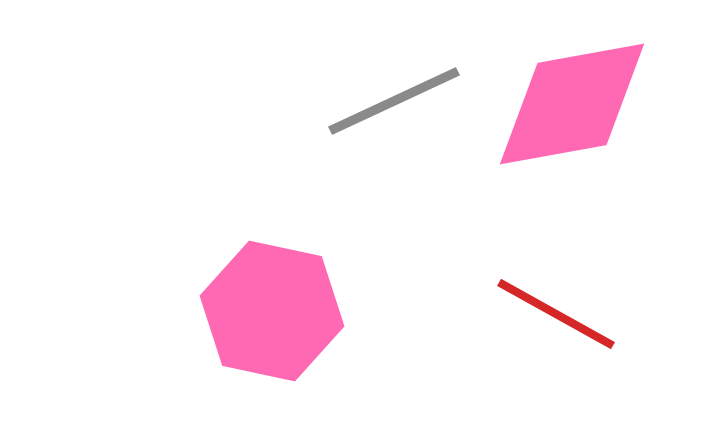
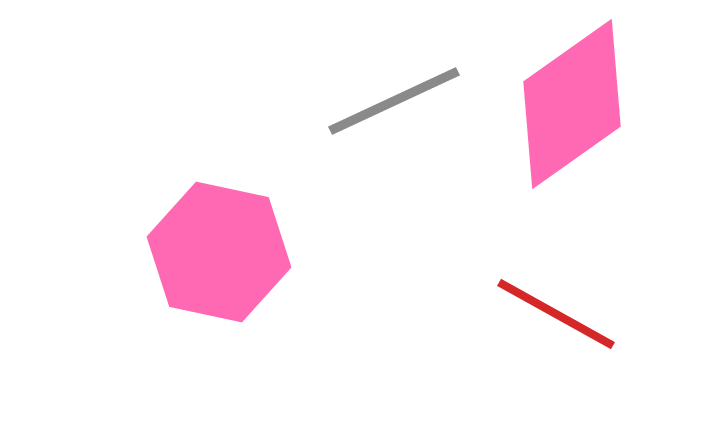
pink diamond: rotated 25 degrees counterclockwise
pink hexagon: moved 53 px left, 59 px up
